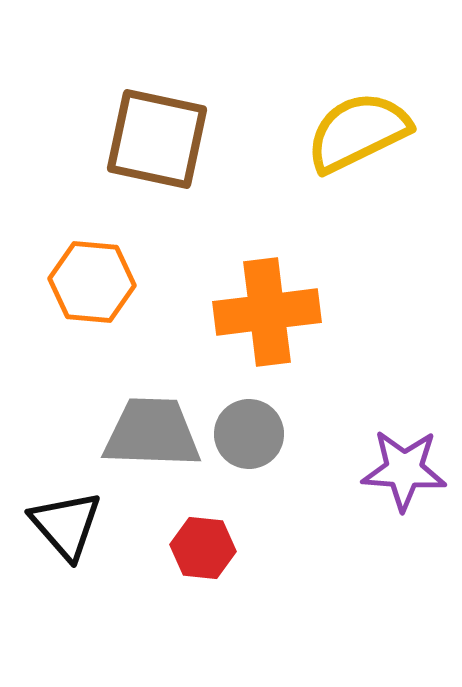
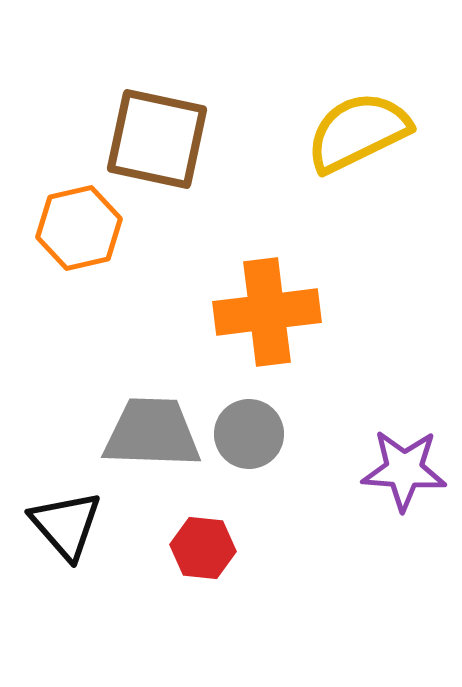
orange hexagon: moved 13 px left, 54 px up; rotated 18 degrees counterclockwise
